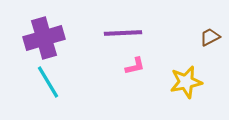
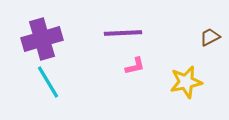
purple cross: moved 2 px left, 1 px down
